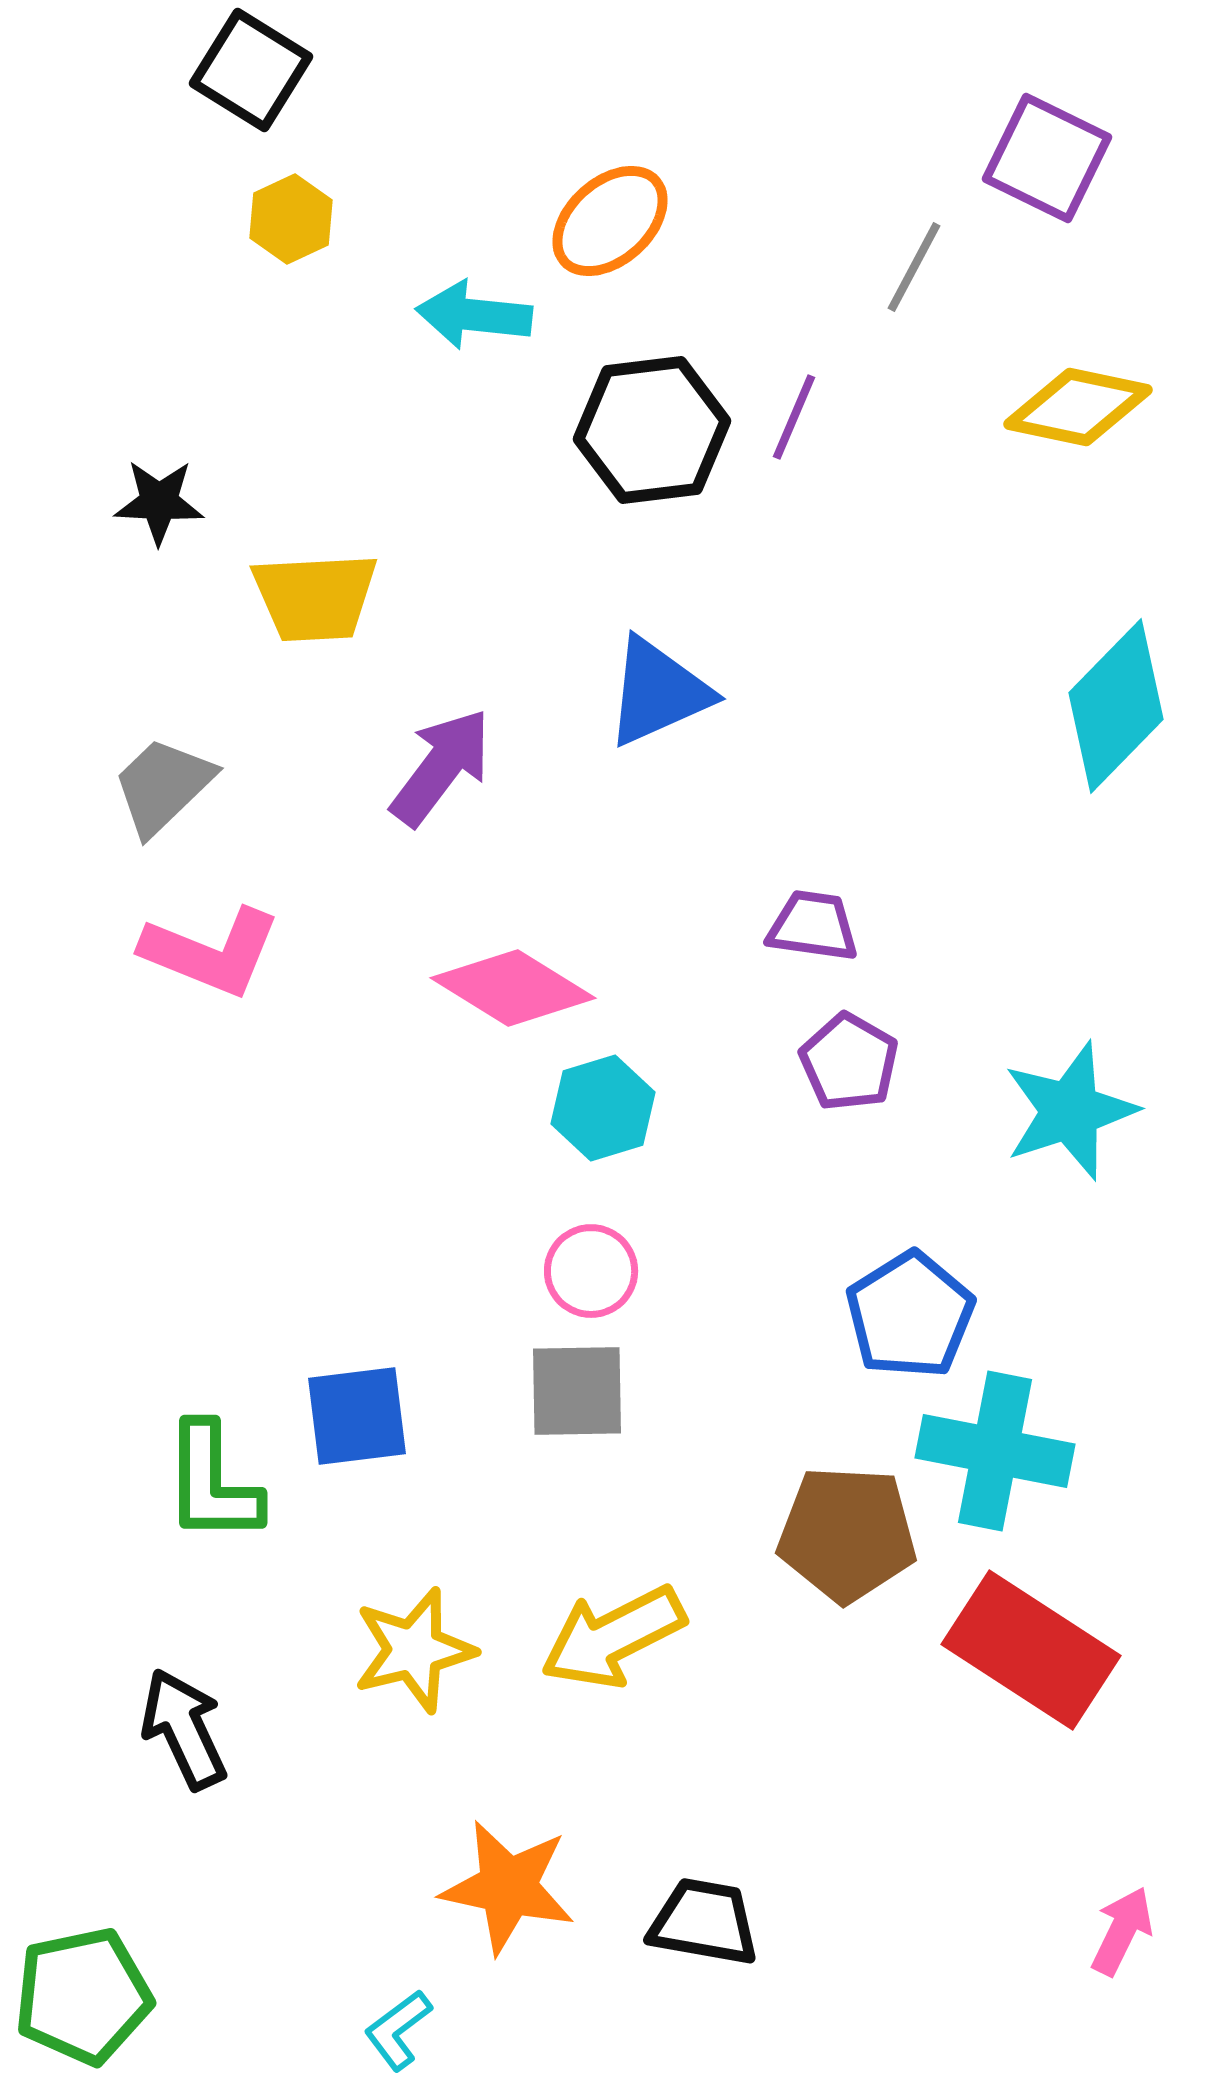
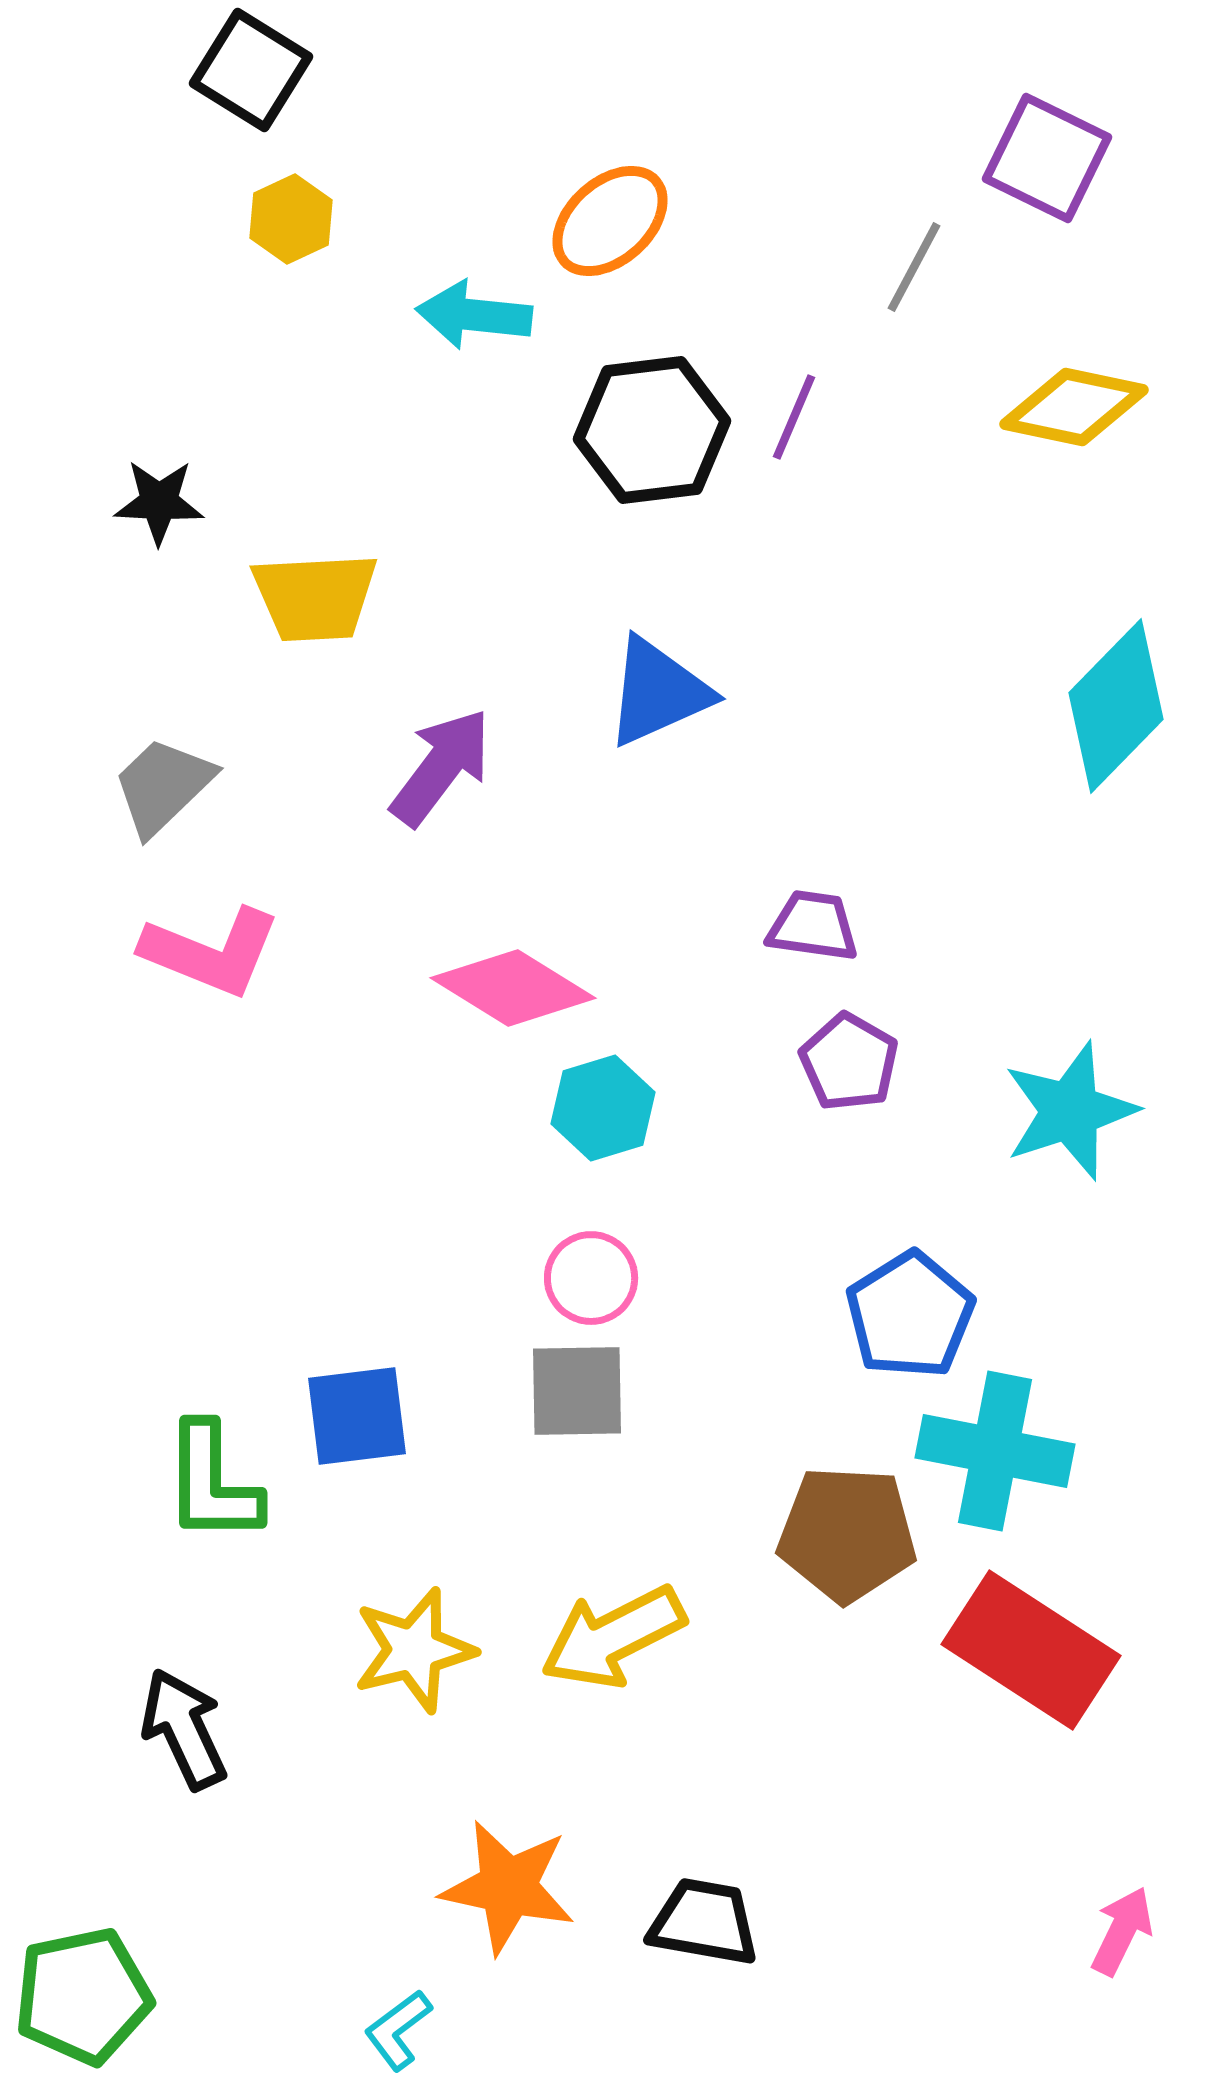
yellow diamond: moved 4 px left
pink circle: moved 7 px down
